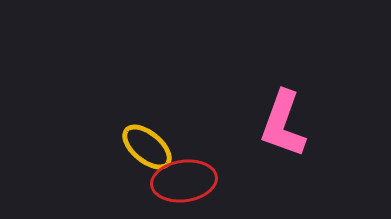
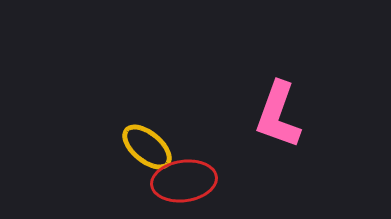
pink L-shape: moved 5 px left, 9 px up
